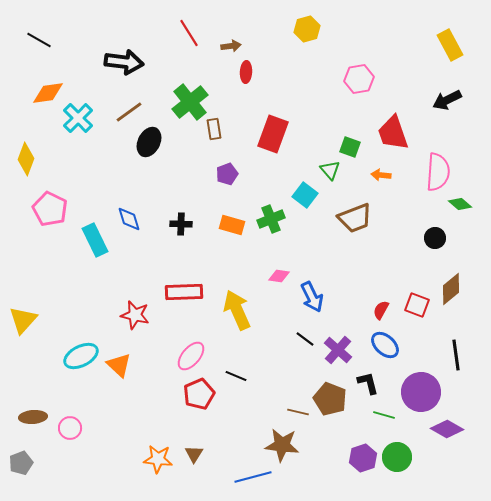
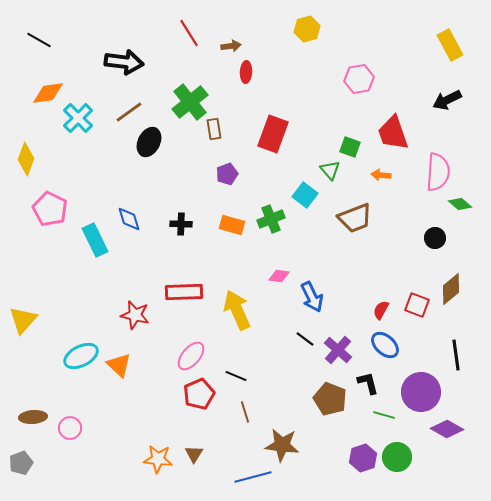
brown line at (298, 412): moved 53 px left; rotated 60 degrees clockwise
